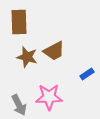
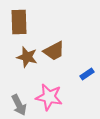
pink star: rotated 12 degrees clockwise
